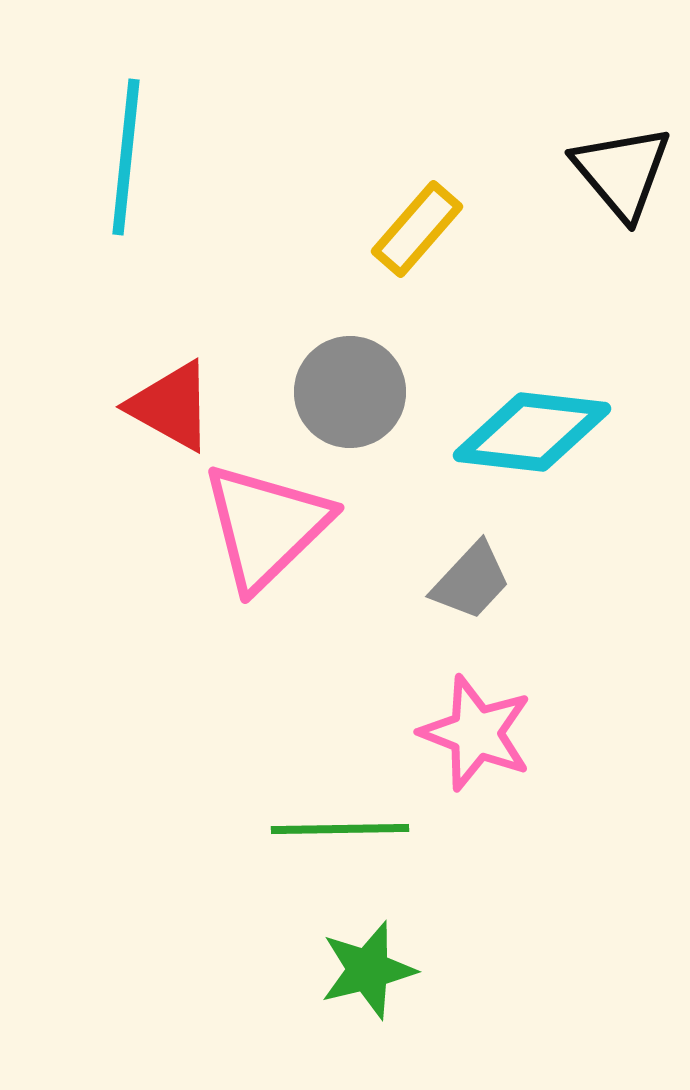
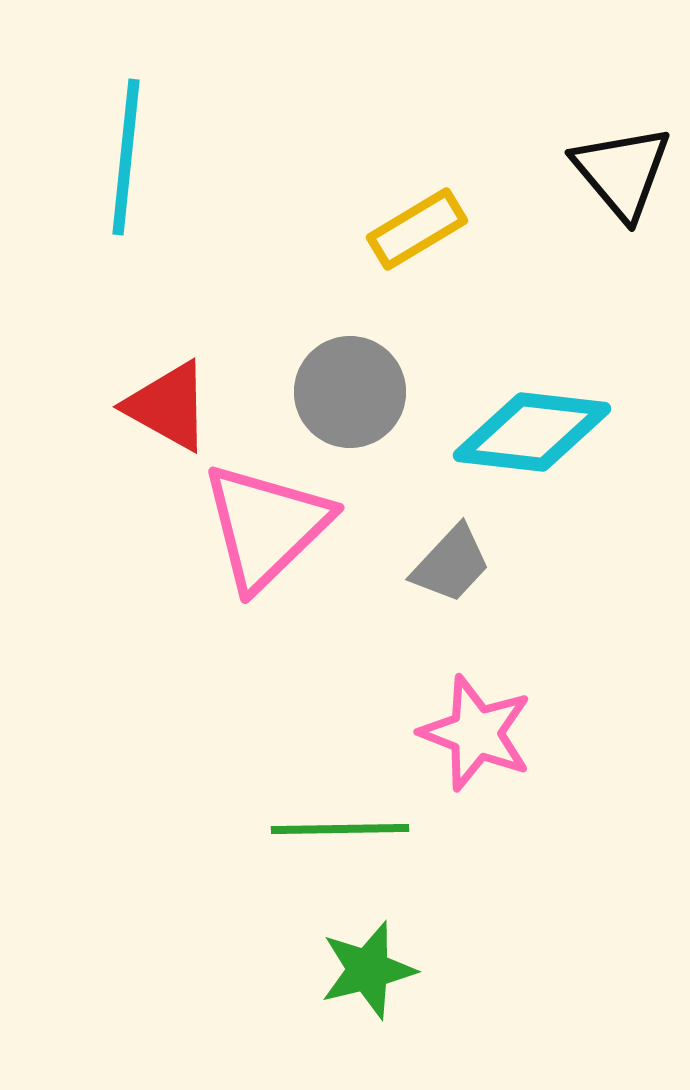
yellow rectangle: rotated 18 degrees clockwise
red triangle: moved 3 px left
gray trapezoid: moved 20 px left, 17 px up
